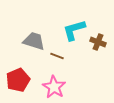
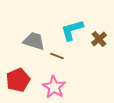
cyan L-shape: moved 2 px left
brown cross: moved 1 px right, 3 px up; rotated 28 degrees clockwise
